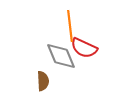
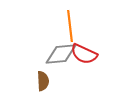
red semicircle: moved 6 px down
gray diamond: moved 2 px up; rotated 72 degrees counterclockwise
